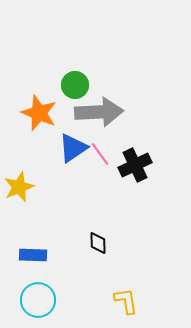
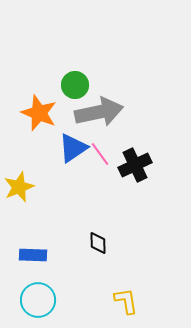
gray arrow: rotated 9 degrees counterclockwise
